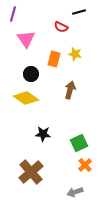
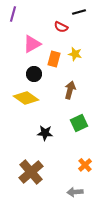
pink triangle: moved 6 px right, 5 px down; rotated 36 degrees clockwise
black circle: moved 3 px right
black star: moved 2 px right, 1 px up
green square: moved 20 px up
gray arrow: rotated 14 degrees clockwise
